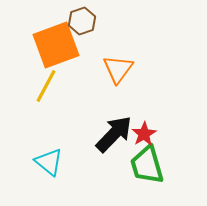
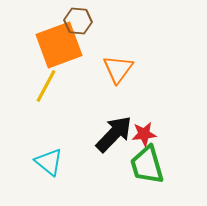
brown hexagon: moved 4 px left; rotated 24 degrees clockwise
orange square: moved 3 px right
red star: rotated 25 degrees clockwise
